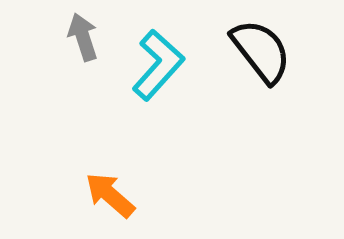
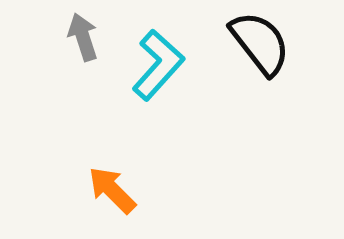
black semicircle: moved 1 px left, 8 px up
orange arrow: moved 2 px right, 5 px up; rotated 4 degrees clockwise
